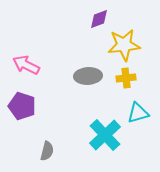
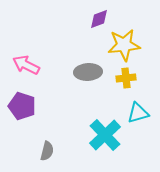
gray ellipse: moved 4 px up
